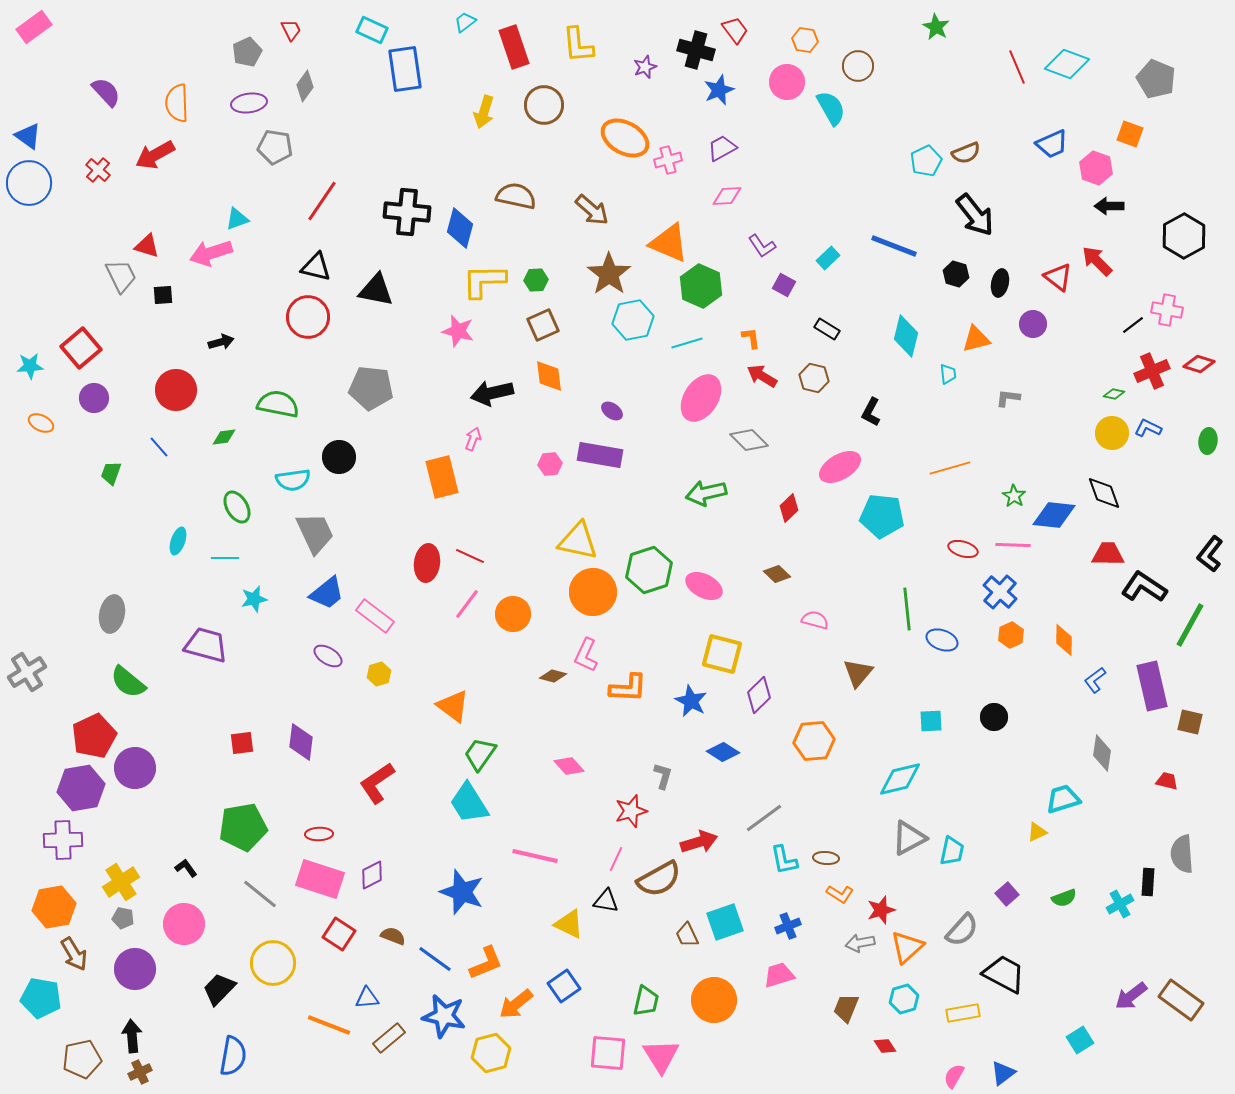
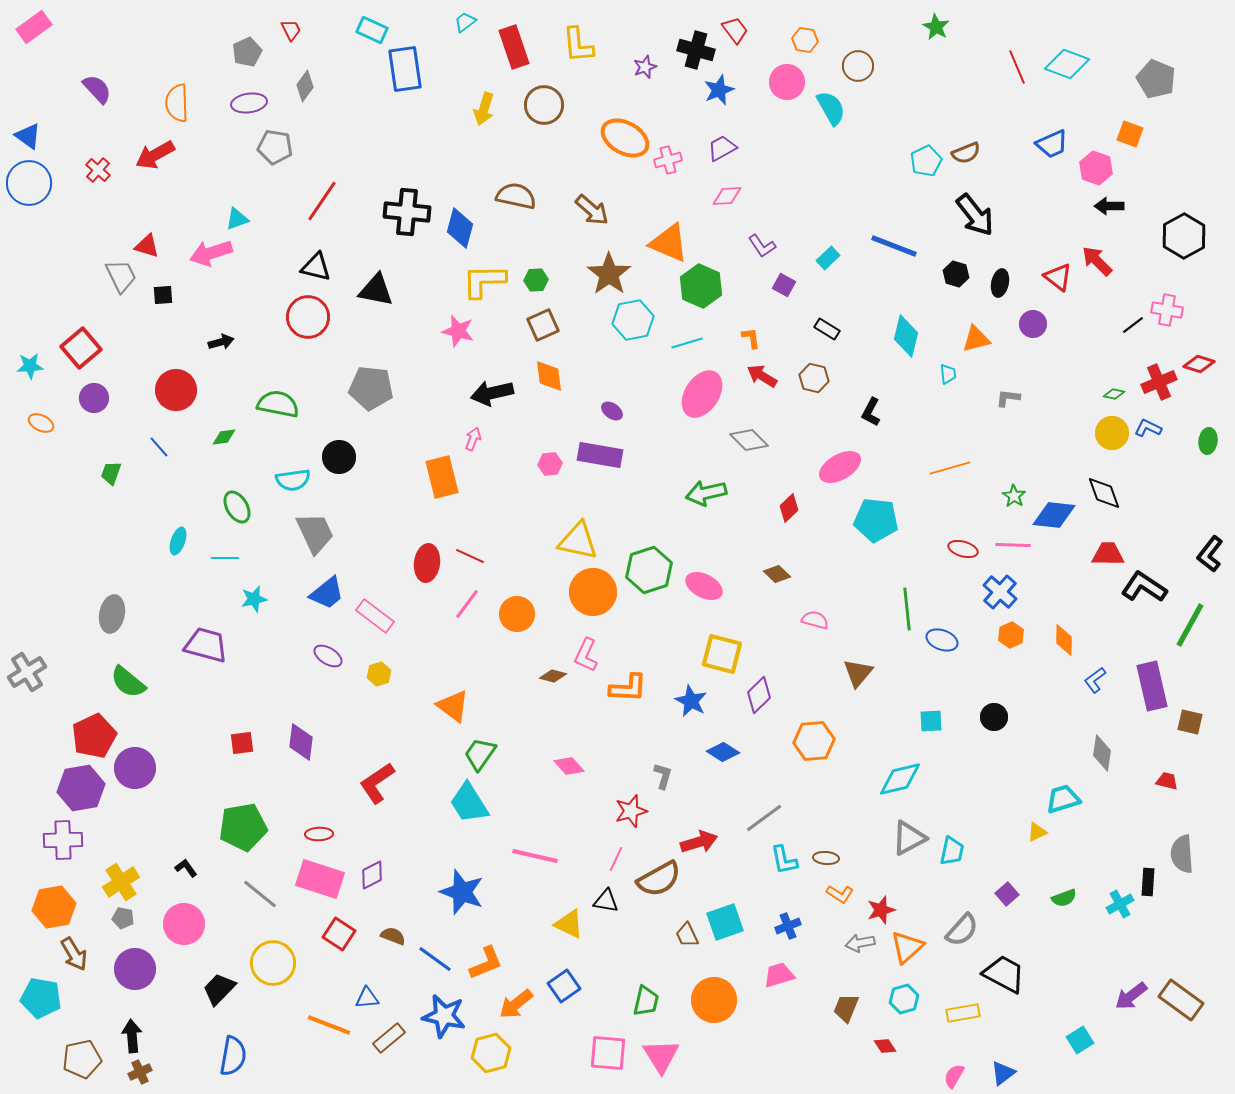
purple semicircle at (106, 92): moved 9 px left, 3 px up
yellow arrow at (484, 112): moved 3 px up
red cross at (1152, 371): moved 7 px right, 11 px down
pink ellipse at (701, 398): moved 1 px right, 4 px up
cyan pentagon at (882, 516): moved 6 px left, 4 px down
orange circle at (513, 614): moved 4 px right
